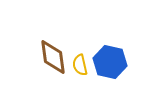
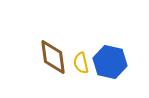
yellow semicircle: moved 1 px right, 2 px up
